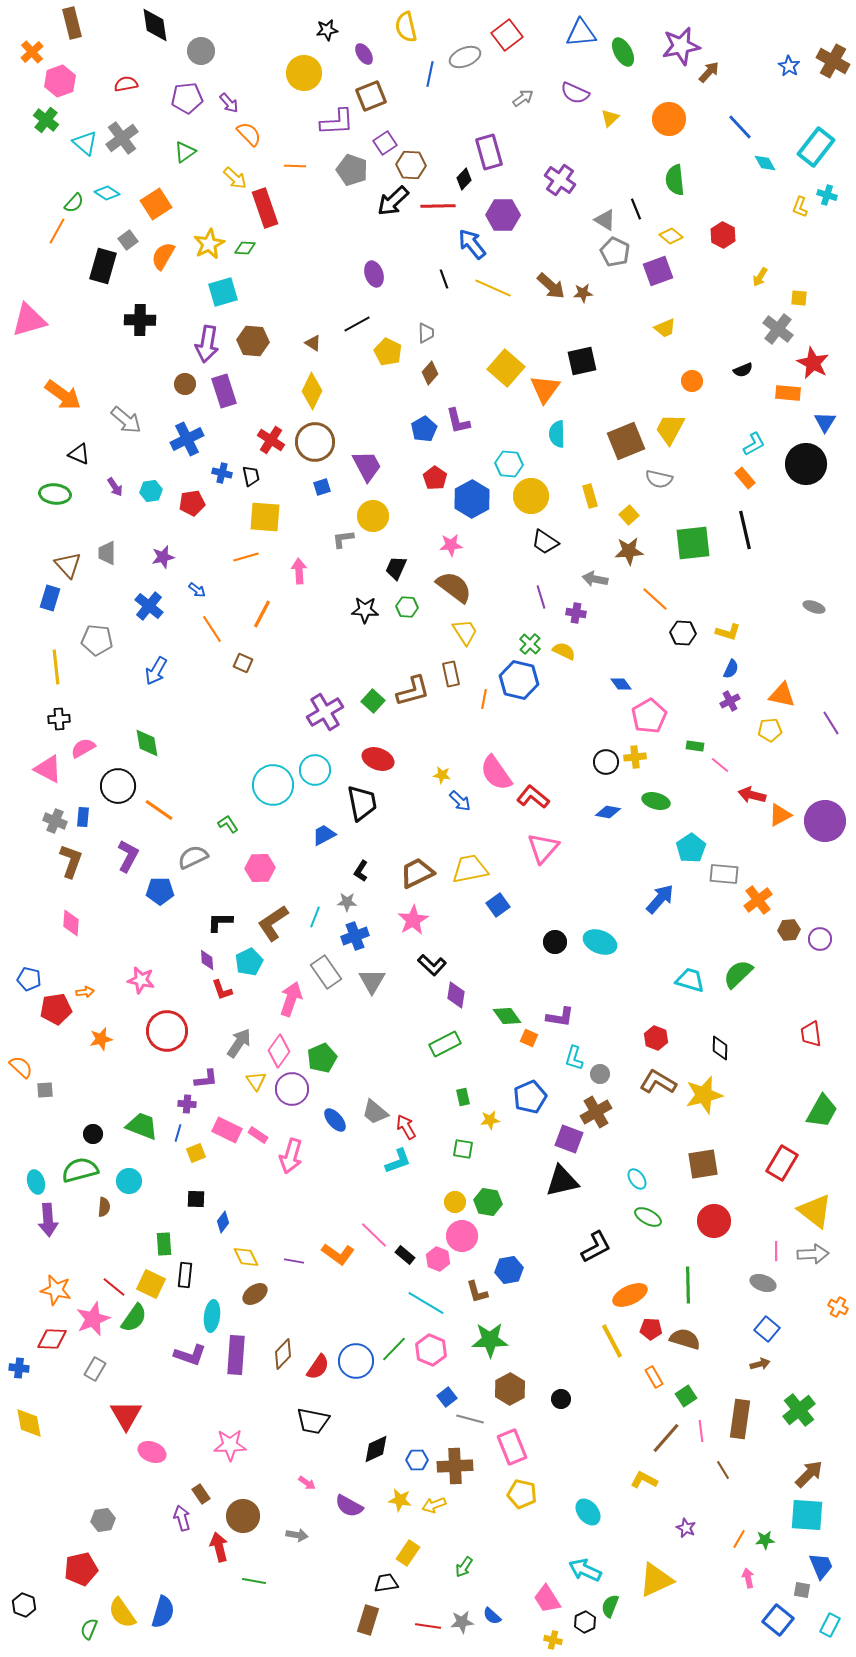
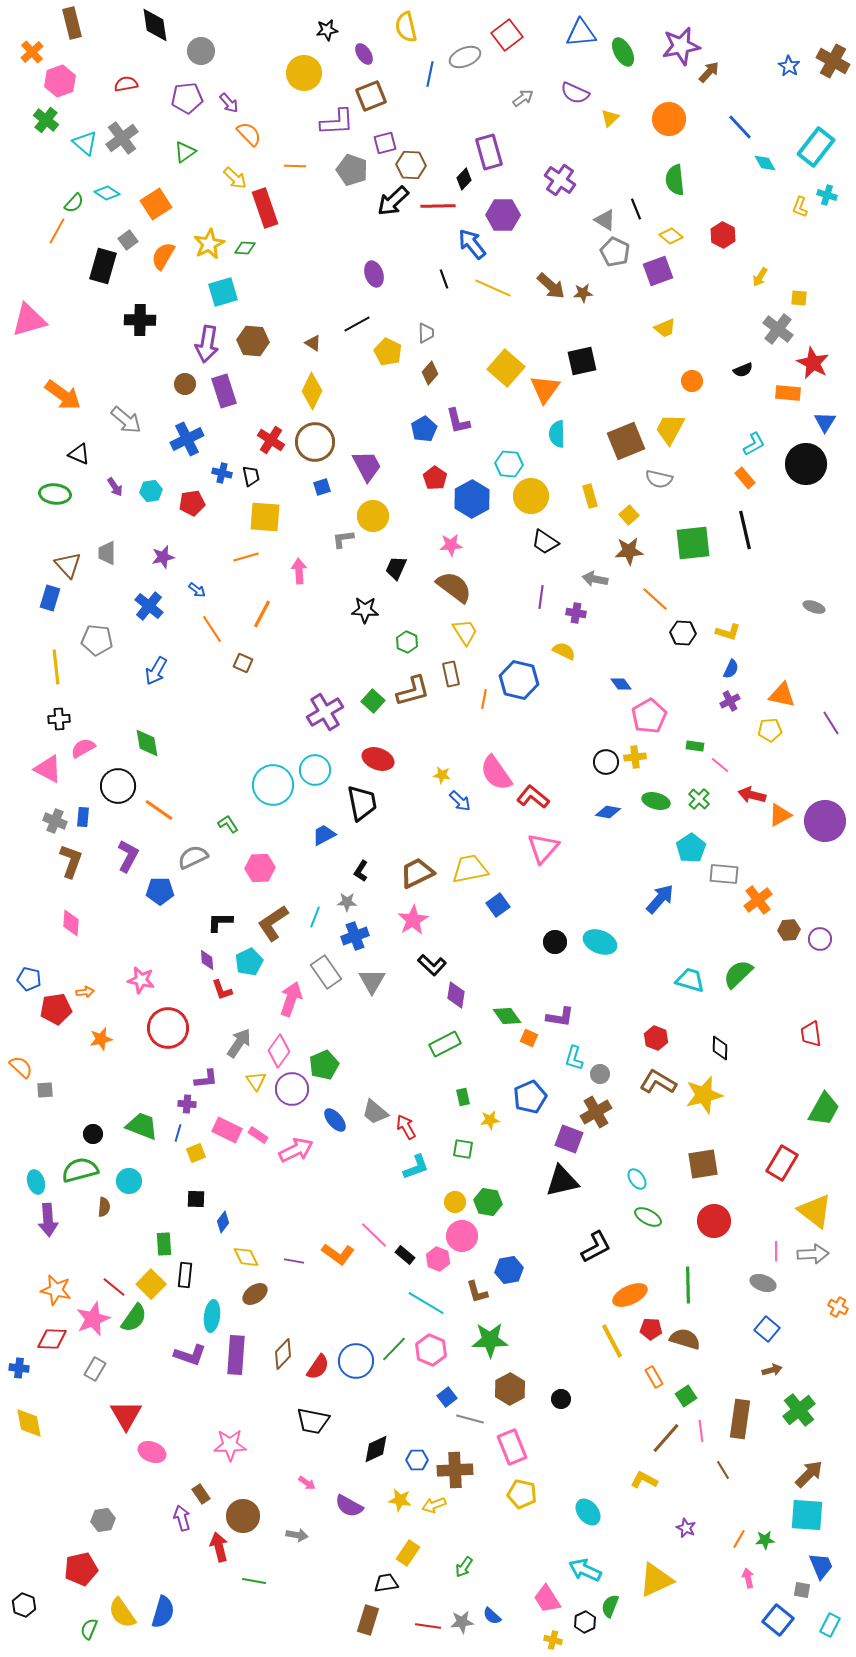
purple square at (385, 143): rotated 20 degrees clockwise
purple line at (541, 597): rotated 25 degrees clockwise
green hexagon at (407, 607): moved 35 px down; rotated 20 degrees clockwise
green cross at (530, 644): moved 169 px right, 155 px down
red circle at (167, 1031): moved 1 px right, 3 px up
green pentagon at (322, 1058): moved 2 px right, 7 px down
green trapezoid at (822, 1111): moved 2 px right, 2 px up
pink arrow at (291, 1156): moved 5 px right, 6 px up; rotated 132 degrees counterclockwise
cyan L-shape at (398, 1161): moved 18 px right, 6 px down
yellow square at (151, 1284): rotated 20 degrees clockwise
brown arrow at (760, 1364): moved 12 px right, 6 px down
brown cross at (455, 1466): moved 4 px down
